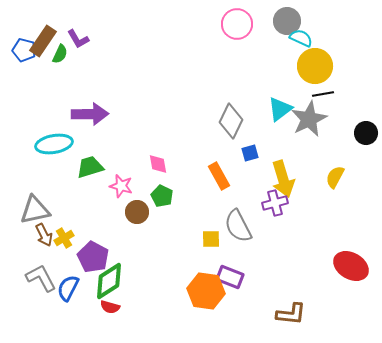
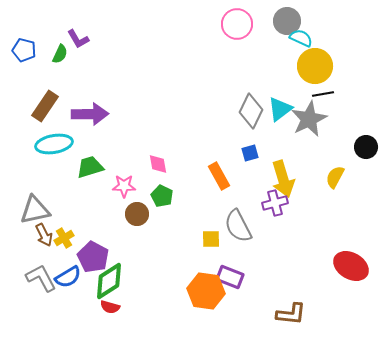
brown rectangle: moved 2 px right, 65 px down
gray diamond: moved 20 px right, 10 px up
black circle: moved 14 px down
pink star: moved 3 px right; rotated 15 degrees counterclockwise
brown circle: moved 2 px down
blue semicircle: moved 11 px up; rotated 148 degrees counterclockwise
